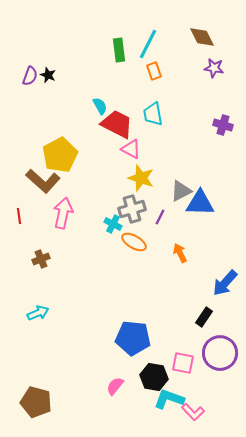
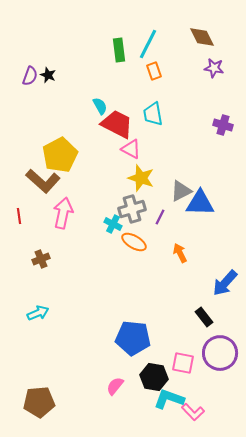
black rectangle: rotated 72 degrees counterclockwise
brown pentagon: moved 3 px right; rotated 20 degrees counterclockwise
